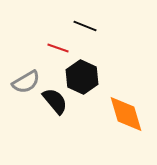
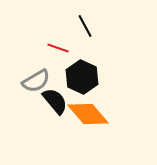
black line: rotated 40 degrees clockwise
gray semicircle: moved 10 px right, 1 px up
orange diamond: moved 38 px left; rotated 24 degrees counterclockwise
